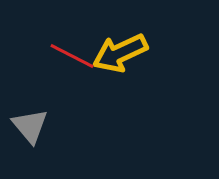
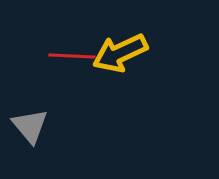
red line: rotated 24 degrees counterclockwise
